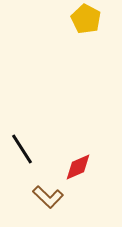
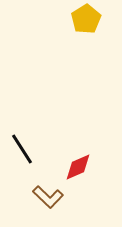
yellow pentagon: rotated 12 degrees clockwise
